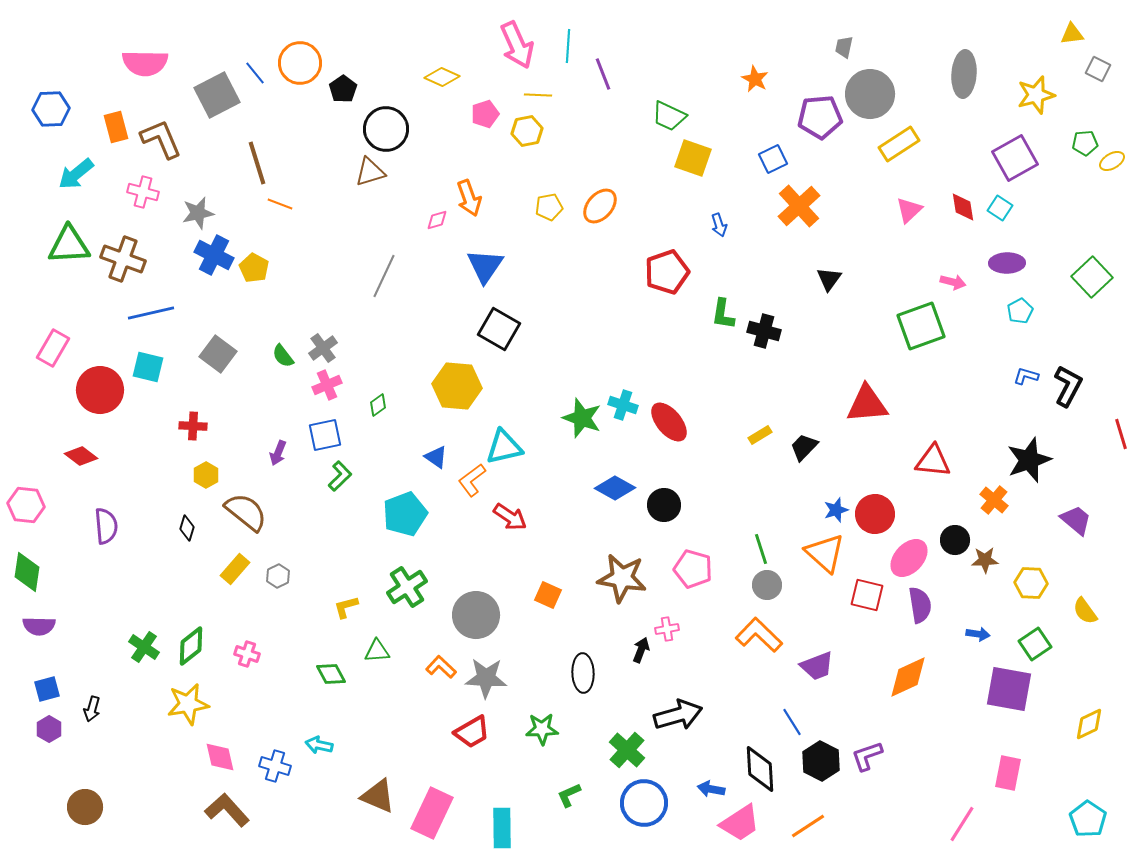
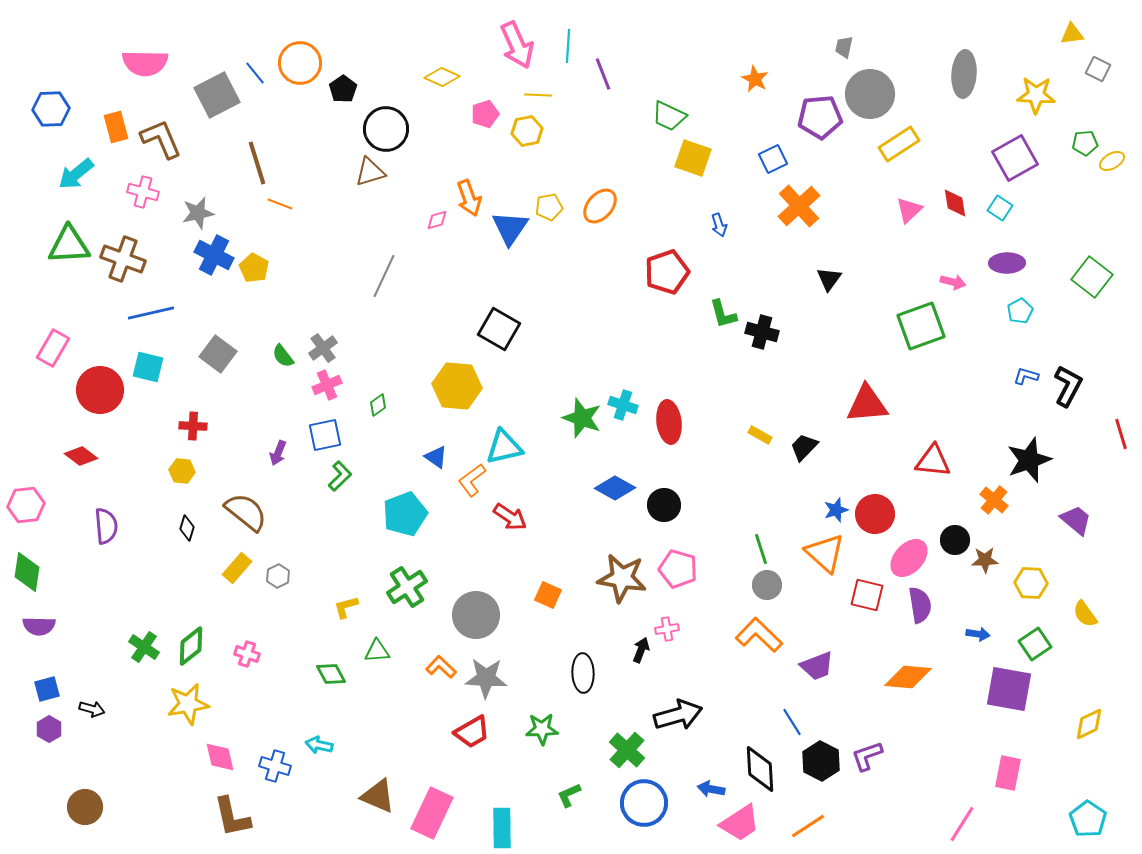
yellow star at (1036, 95): rotated 18 degrees clockwise
red diamond at (963, 207): moved 8 px left, 4 px up
blue triangle at (485, 266): moved 25 px right, 38 px up
green square at (1092, 277): rotated 9 degrees counterclockwise
green L-shape at (723, 314): rotated 24 degrees counterclockwise
black cross at (764, 331): moved 2 px left, 1 px down
red ellipse at (669, 422): rotated 33 degrees clockwise
yellow rectangle at (760, 435): rotated 60 degrees clockwise
yellow hexagon at (206, 475): moved 24 px left, 4 px up; rotated 25 degrees counterclockwise
pink hexagon at (26, 505): rotated 12 degrees counterclockwise
yellow rectangle at (235, 569): moved 2 px right, 1 px up
pink pentagon at (693, 569): moved 15 px left
yellow semicircle at (1085, 611): moved 3 px down
orange diamond at (908, 677): rotated 30 degrees clockwise
black arrow at (92, 709): rotated 90 degrees counterclockwise
brown L-shape at (227, 810): moved 5 px right, 7 px down; rotated 150 degrees counterclockwise
